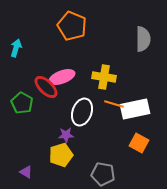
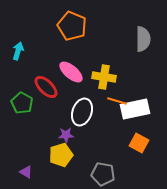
cyan arrow: moved 2 px right, 3 px down
pink ellipse: moved 9 px right, 5 px up; rotated 60 degrees clockwise
orange line: moved 3 px right, 3 px up
